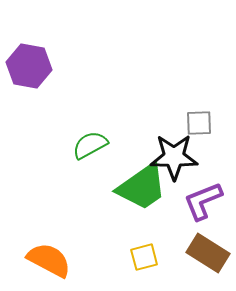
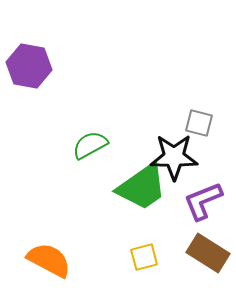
gray square: rotated 16 degrees clockwise
